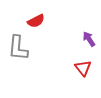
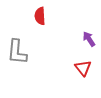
red semicircle: moved 4 px right, 5 px up; rotated 114 degrees clockwise
gray L-shape: moved 1 px left, 4 px down
